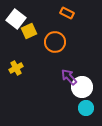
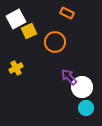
white square: rotated 24 degrees clockwise
